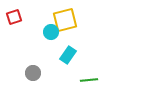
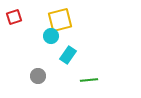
yellow square: moved 5 px left
cyan circle: moved 4 px down
gray circle: moved 5 px right, 3 px down
